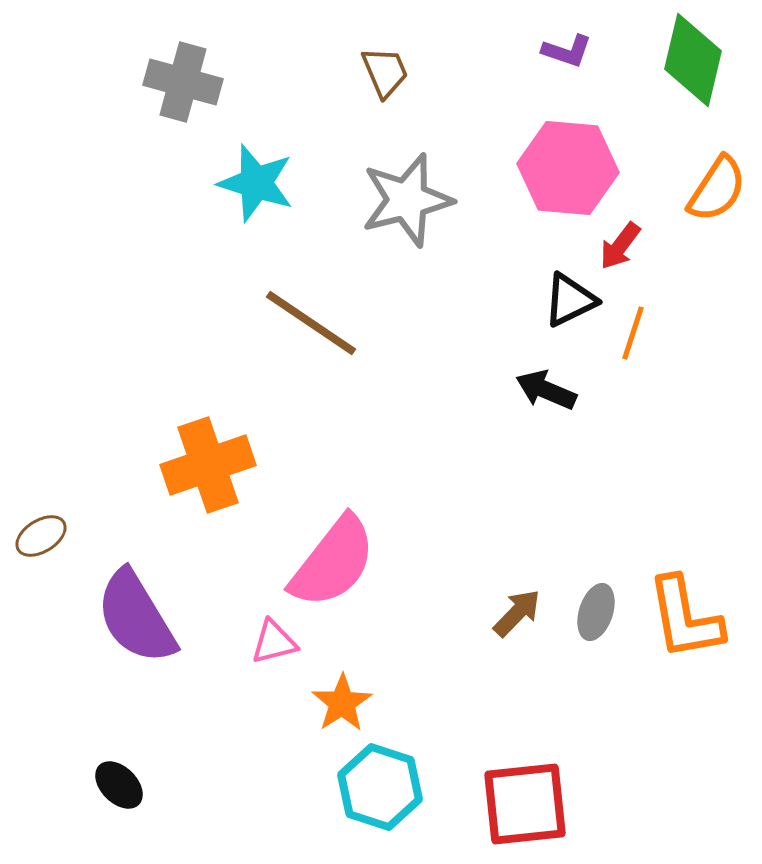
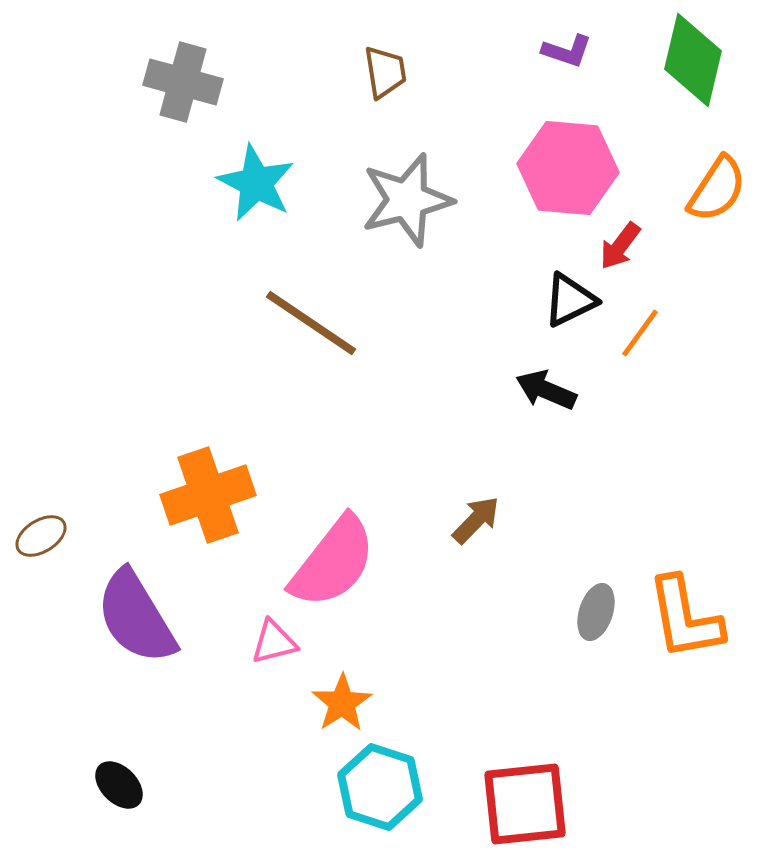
brown trapezoid: rotated 14 degrees clockwise
cyan star: rotated 10 degrees clockwise
orange line: moved 7 px right; rotated 18 degrees clockwise
orange cross: moved 30 px down
brown arrow: moved 41 px left, 93 px up
